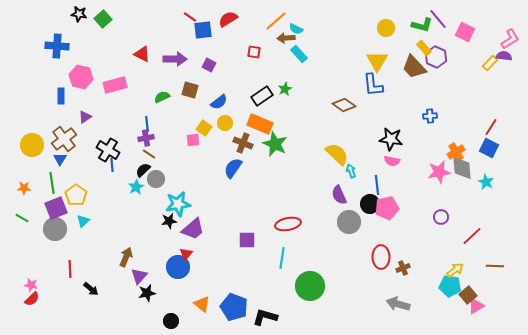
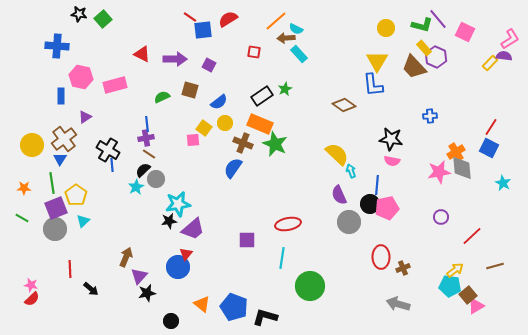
cyan star at (486, 182): moved 17 px right, 1 px down
blue line at (377, 185): rotated 12 degrees clockwise
brown line at (495, 266): rotated 18 degrees counterclockwise
